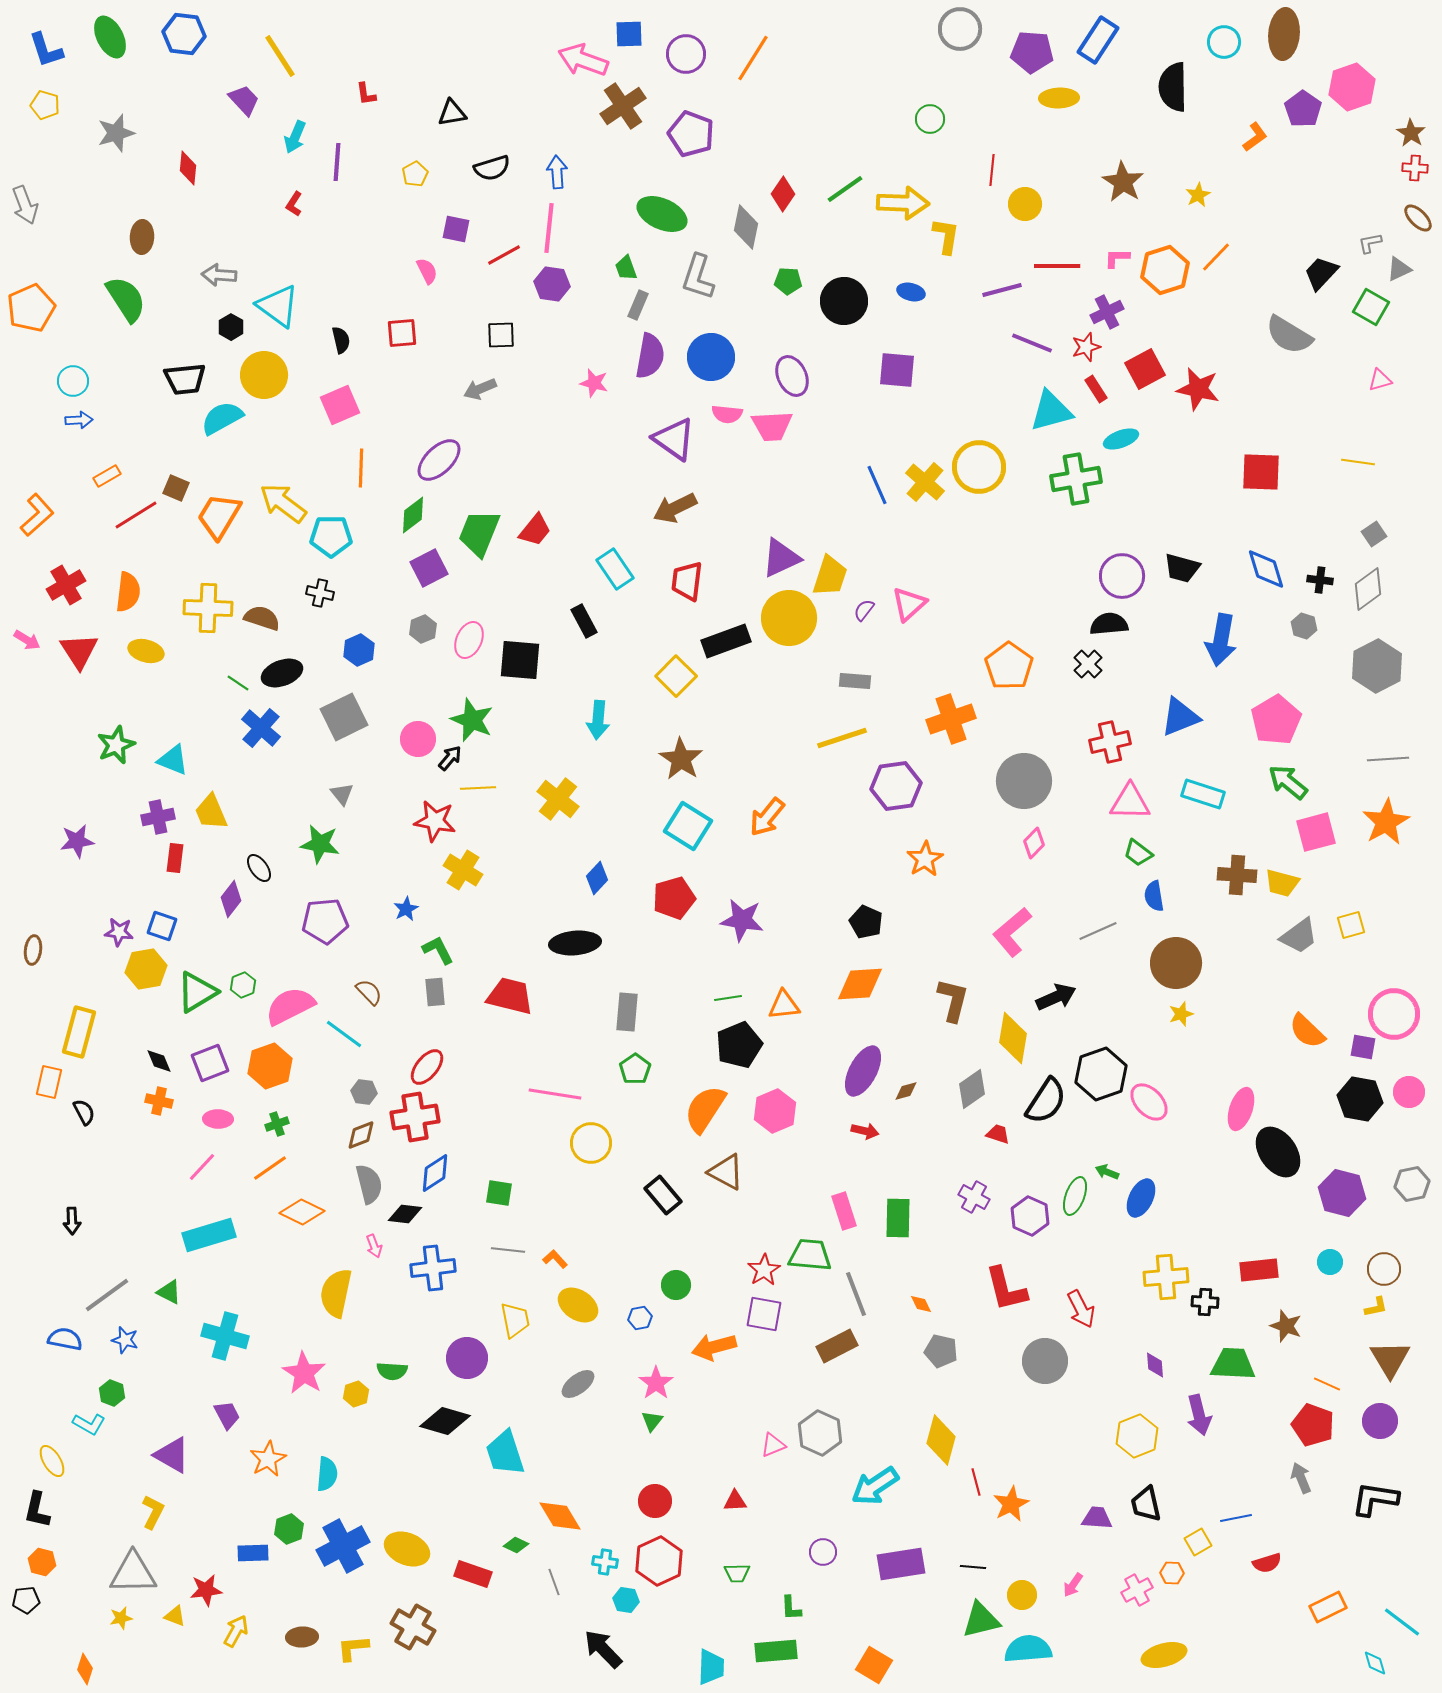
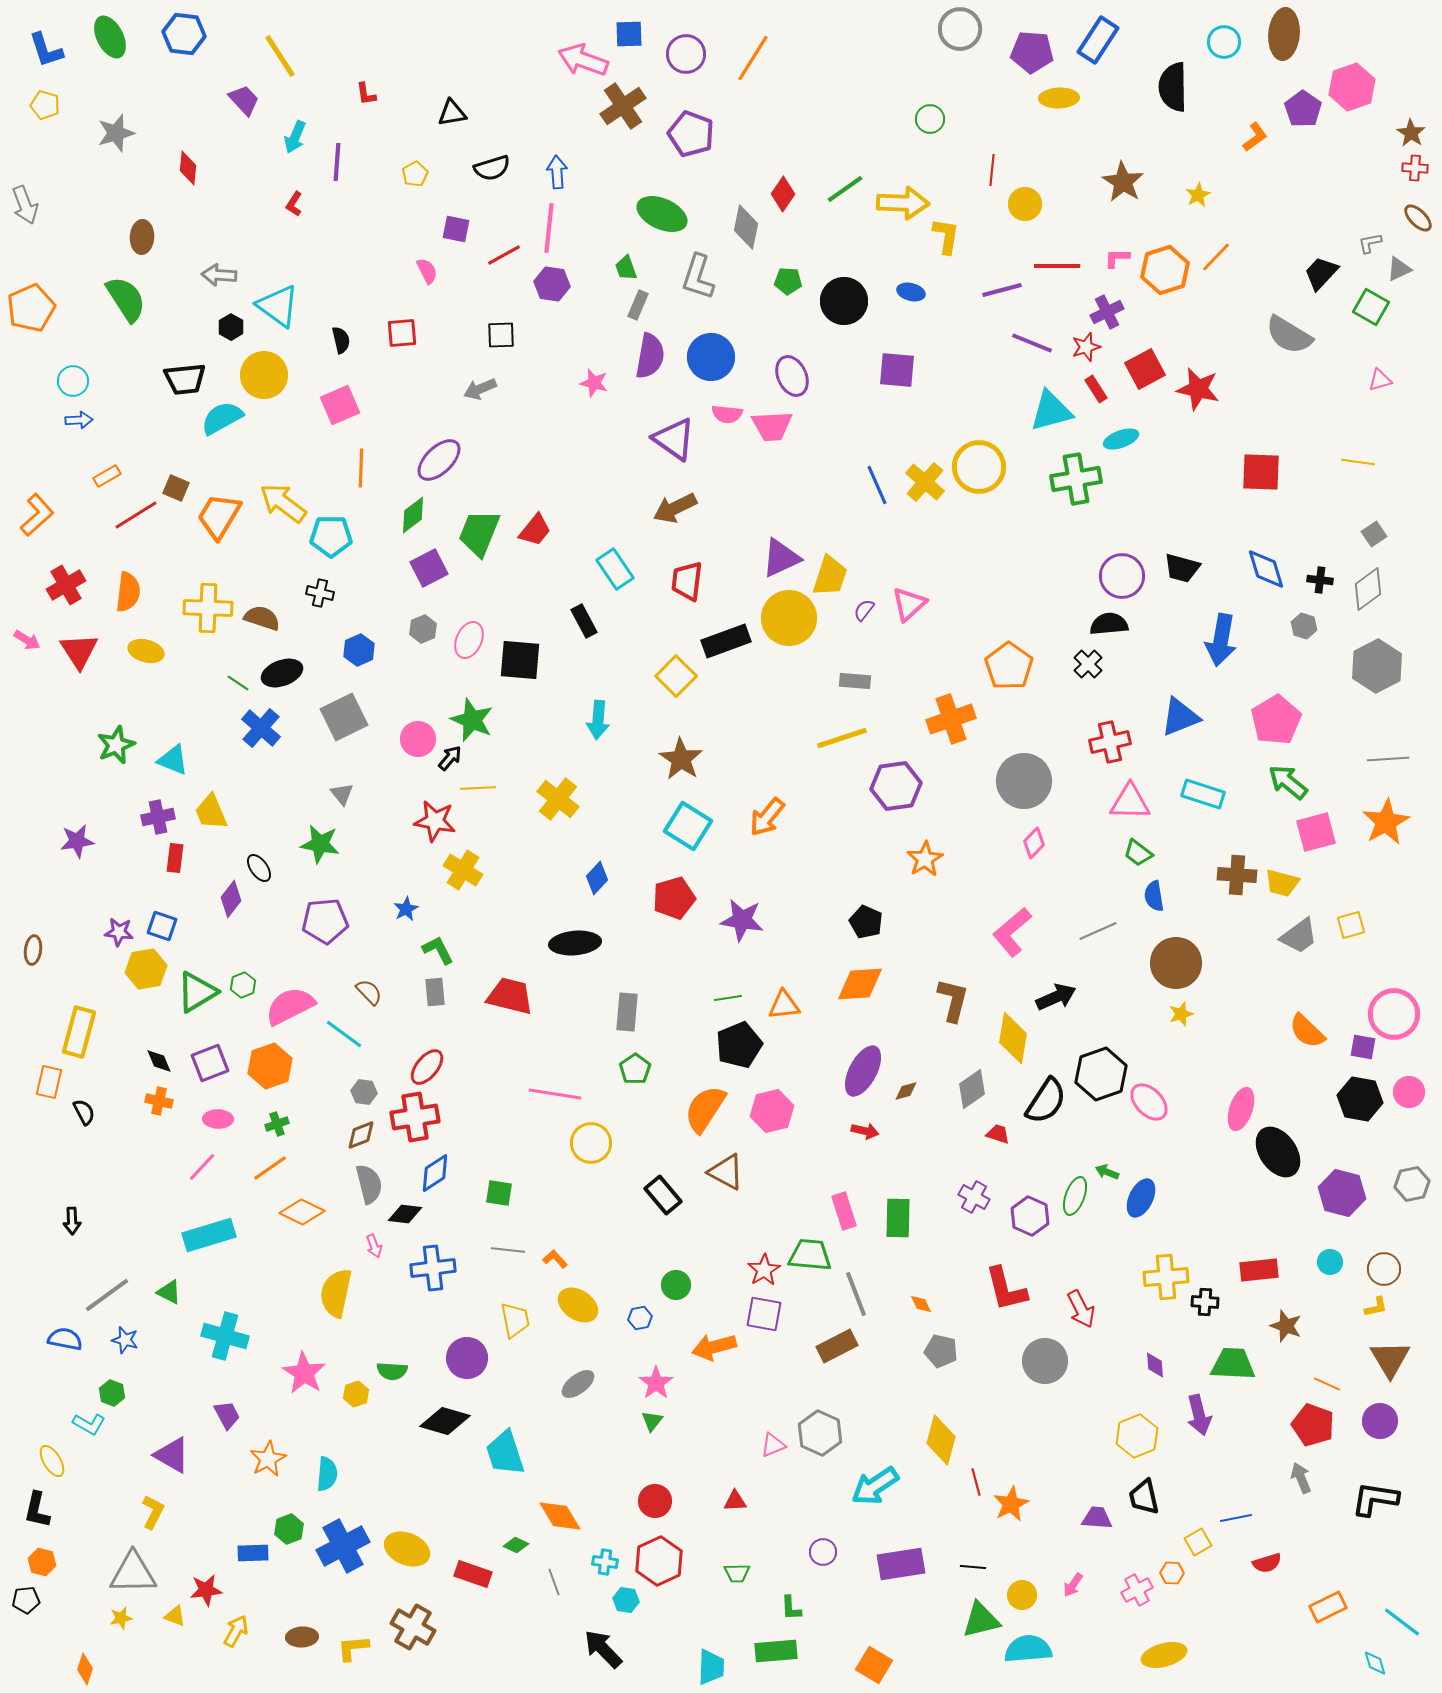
pink hexagon at (775, 1111): moved 3 px left; rotated 9 degrees clockwise
black trapezoid at (1146, 1504): moved 2 px left, 7 px up
